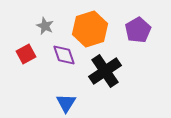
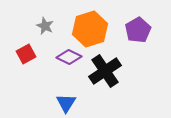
purple diamond: moved 5 px right, 2 px down; rotated 45 degrees counterclockwise
